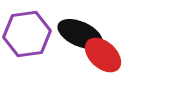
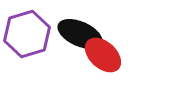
purple hexagon: rotated 9 degrees counterclockwise
